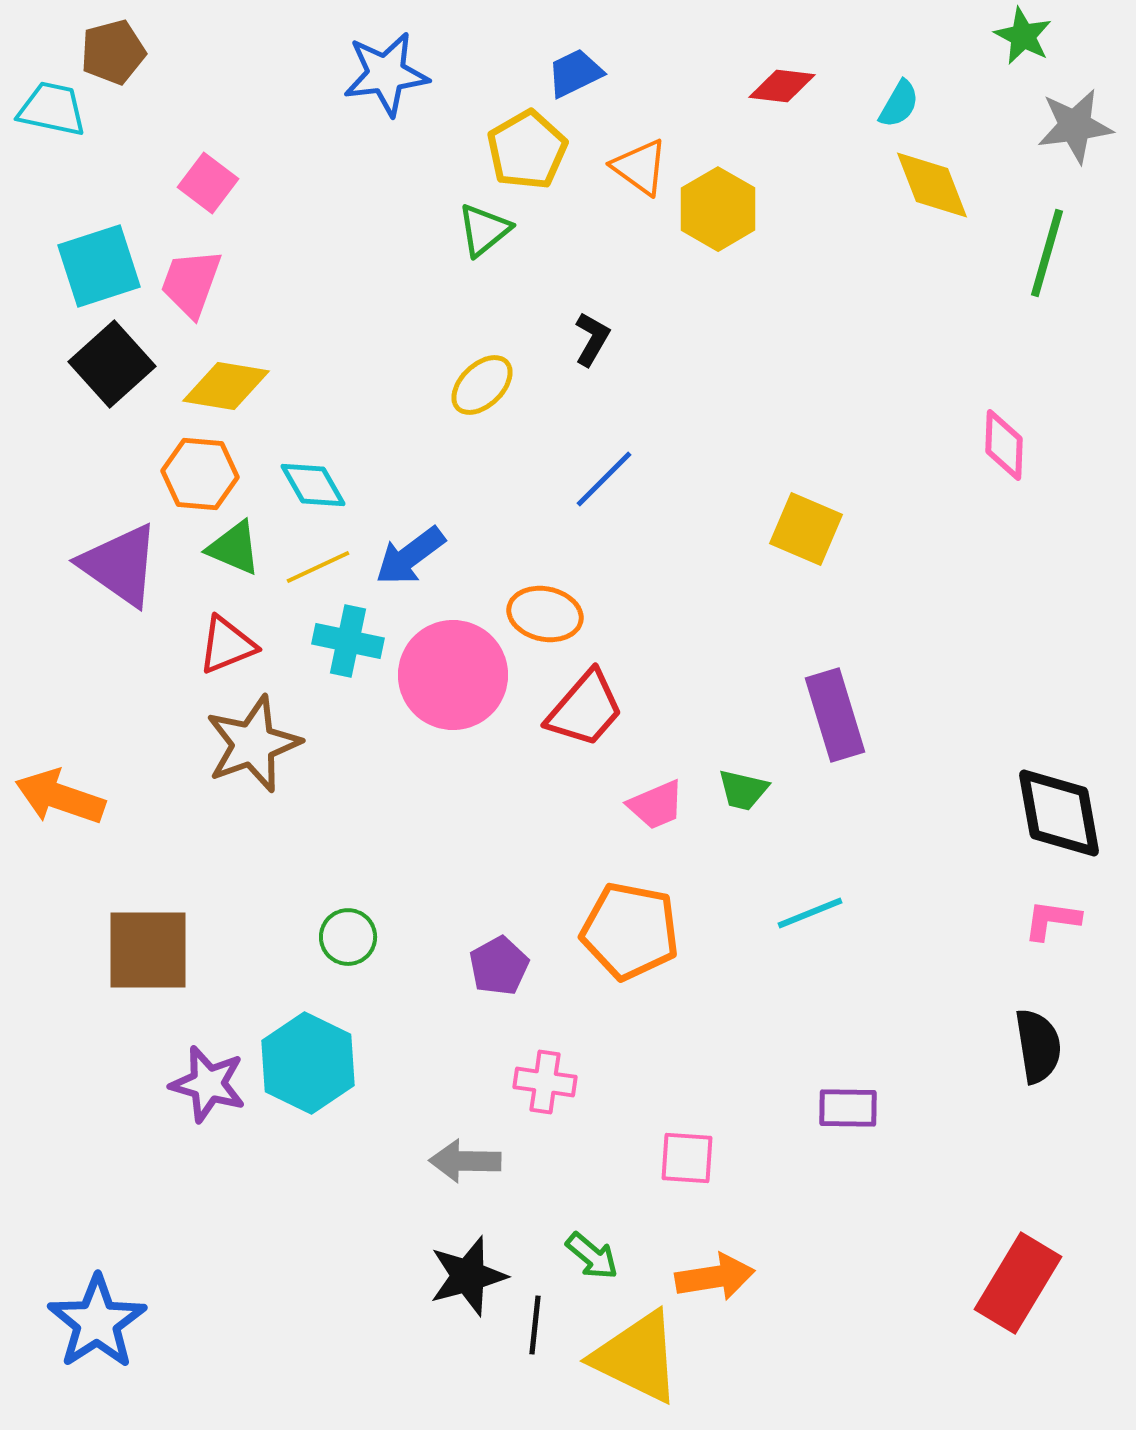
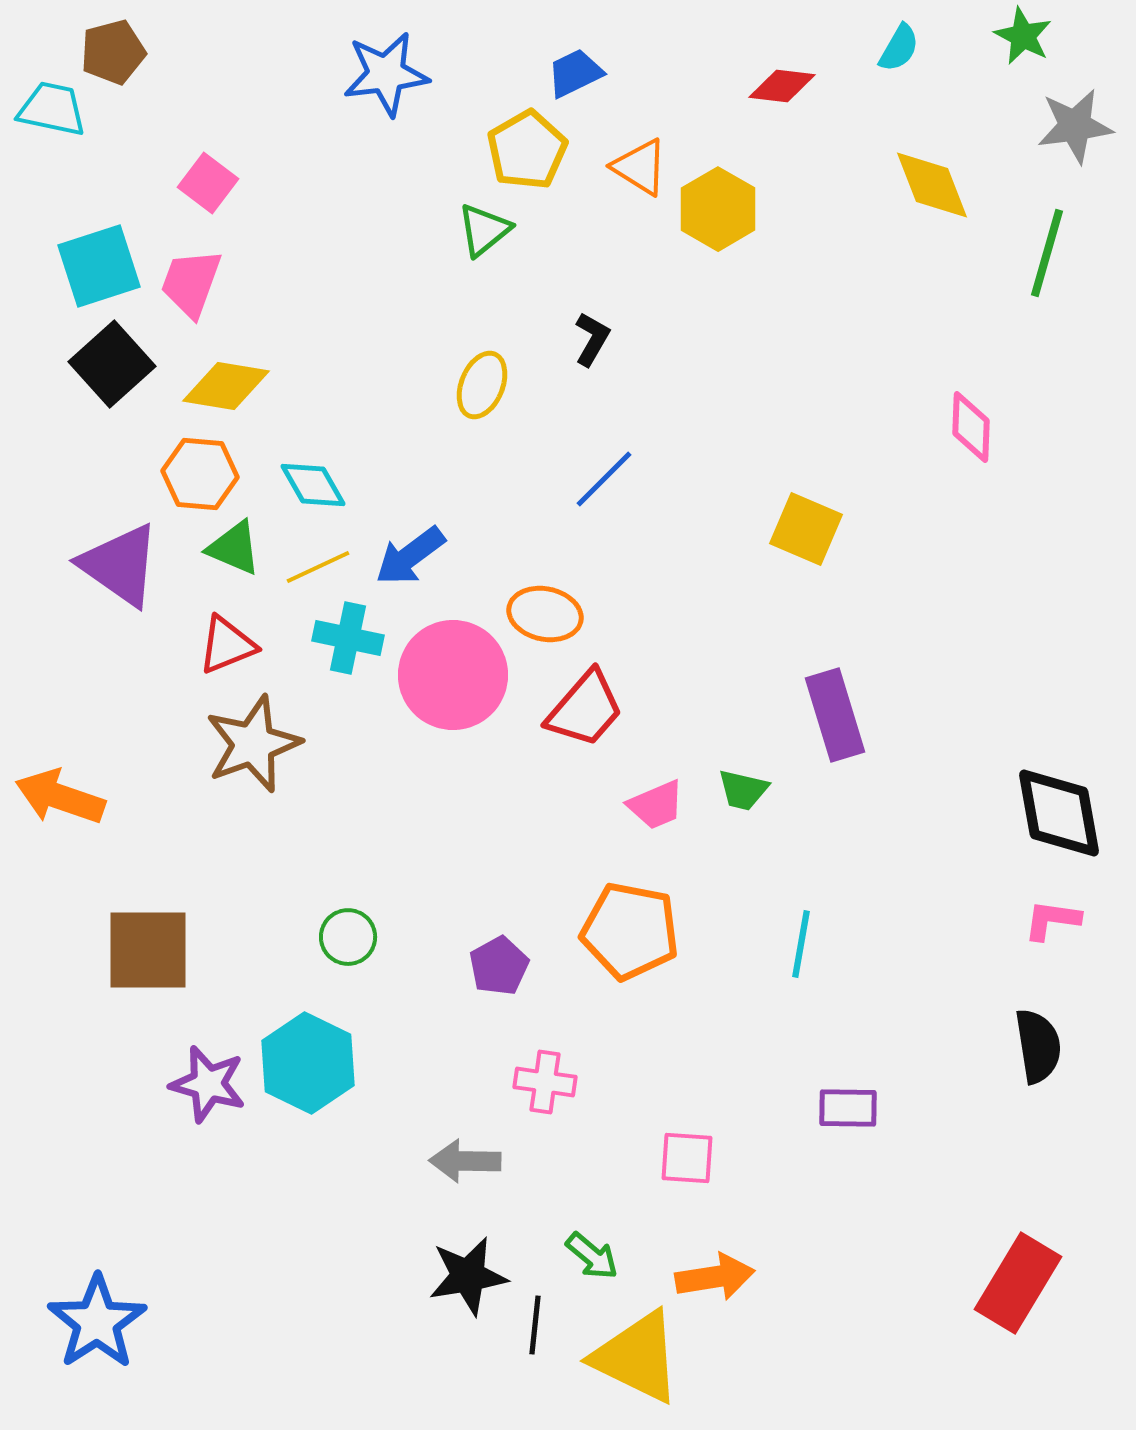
cyan semicircle at (899, 104): moved 56 px up
orange triangle at (640, 167): rotated 4 degrees counterclockwise
yellow ellipse at (482, 385): rotated 24 degrees counterclockwise
pink diamond at (1004, 445): moved 33 px left, 18 px up
cyan cross at (348, 641): moved 3 px up
cyan line at (810, 913): moved 9 px left, 31 px down; rotated 58 degrees counterclockwise
black star at (468, 1276): rotated 6 degrees clockwise
